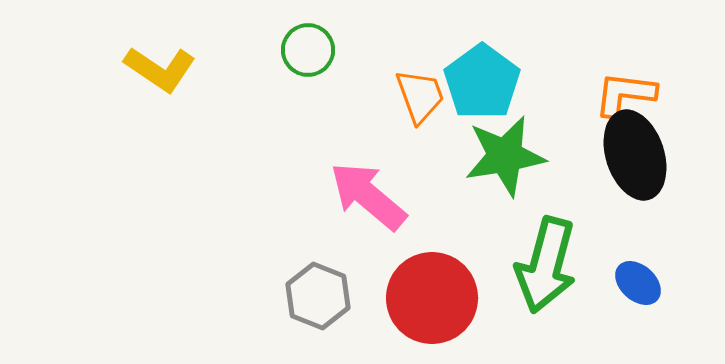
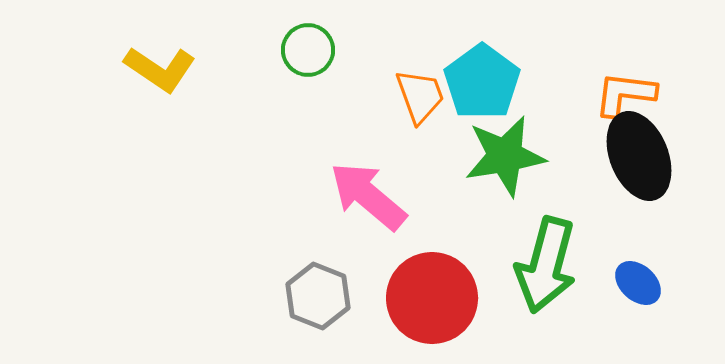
black ellipse: moved 4 px right, 1 px down; rotated 4 degrees counterclockwise
